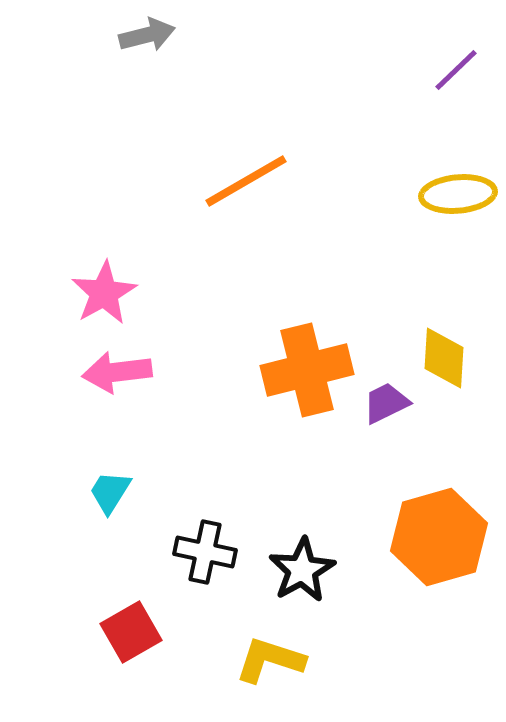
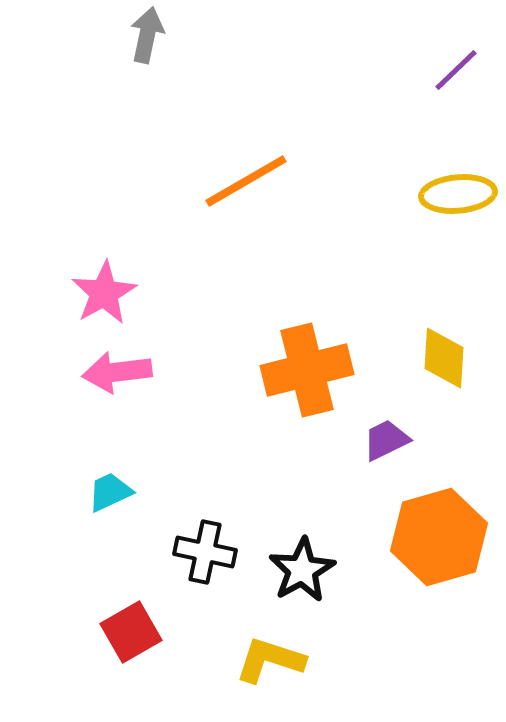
gray arrow: rotated 64 degrees counterclockwise
purple trapezoid: moved 37 px down
cyan trapezoid: rotated 33 degrees clockwise
